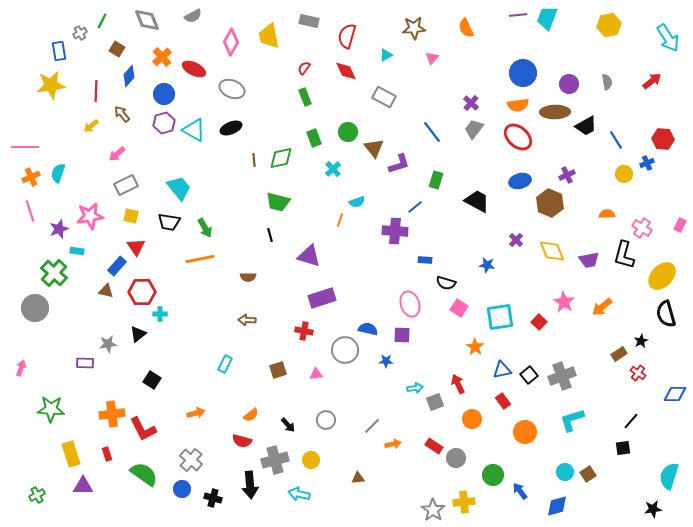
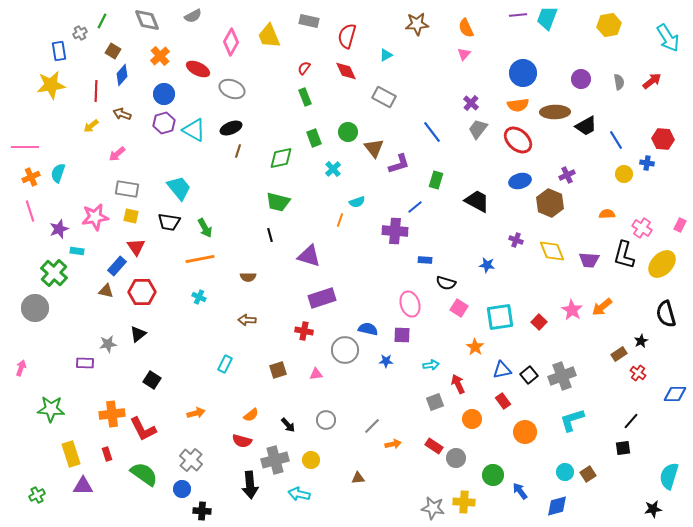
brown star at (414, 28): moved 3 px right, 4 px up
yellow trapezoid at (269, 36): rotated 12 degrees counterclockwise
brown square at (117, 49): moved 4 px left, 2 px down
orange cross at (162, 57): moved 2 px left, 1 px up
pink triangle at (432, 58): moved 32 px right, 4 px up
red ellipse at (194, 69): moved 4 px right
blue diamond at (129, 76): moved 7 px left, 1 px up
gray semicircle at (607, 82): moved 12 px right
purple circle at (569, 84): moved 12 px right, 5 px up
brown arrow at (122, 114): rotated 30 degrees counterclockwise
gray trapezoid at (474, 129): moved 4 px right
red ellipse at (518, 137): moved 3 px down
brown line at (254, 160): moved 16 px left, 9 px up; rotated 24 degrees clockwise
blue cross at (647, 163): rotated 32 degrees clockwise
gray rectangle at (126, 185): moved 1 px right, 4 px down; rotated 35 degrees clockwise
pink star at (90, 216): moved 5 px right, 1 px down
purple cross at (516, 240): rotated 24 degrees counterclockwise
purple trapezoid at (589, 260): rotated 15 degrees clockwise
yellow ellipse at (662, 276): moved 12 px up
pink star at (564, 302): moved 8 px right, 8 px down
cyan cross at (160, 314): moved 39 px right, 17 px up; rotated 24 degrees clockwise
cyan arrow at (415, 388): moved 16 px right, 23 px up
black cross at (213, 498): moved 11 px left, 13 px down; rotated 12 degrees counterclockwise
yellow cross at (464, 502): rotated 10 degrees clockwise
gray star at (433, 510): moved 2 px up; rotated 25 degrees counterclockwise
